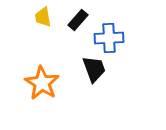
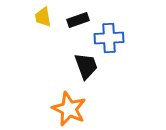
black rectangle: rotated 30 degrees clockwise
black trapezoid: moved 8 px left, 3 px up
orange star: moved 27 px right, 26 px down; rotated 8 degrees counterclockwise
